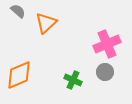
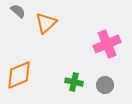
gray circle: moved 13 px down
green cross: moved 1 px right, 2 px down; rotated 12 degrees counterclockwise
